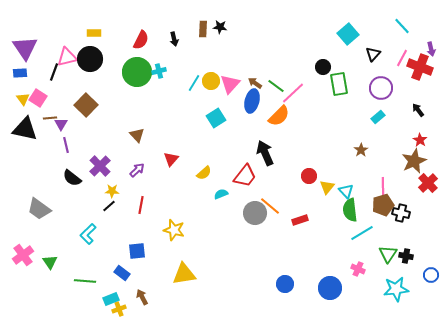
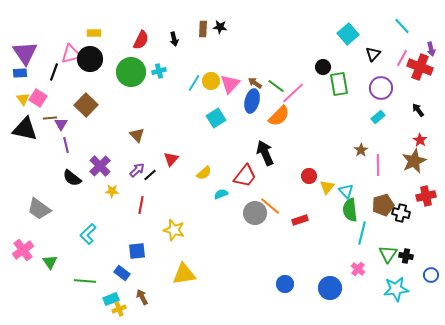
purple triangle at (25, 48): moved 5 px down
pink triangle at (67, 57): moved 4 px right, 3 px up
green circle at (137, 72): moved 6 px left
red cross at (428, 183): moved 2 px left, 13 px down; rotated 30 degrees clockwise
pink line at (383, 188): moved 5 px left, 23 px up
black line at (109, 206): moved 41 px right, 31 px up
cyan line at (362, 233): rotated 45 degrees counterclockwise
pink cross at (23, 255): moved 5 px up
pink cross at (358, 269): rotated 16 degrees clockwise
